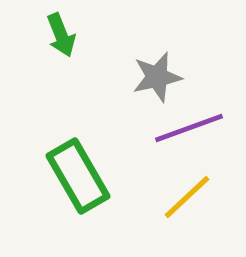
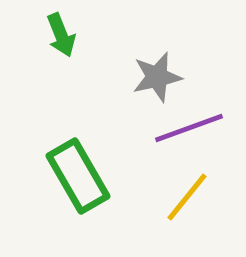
yellow line: rotated 8 degrees counterclockwise
